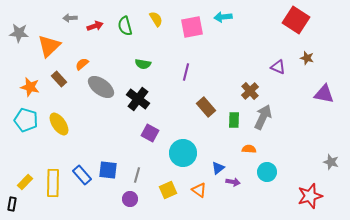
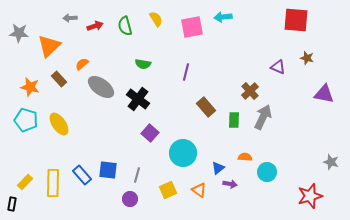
red square at (296, 20): rotated 28 degrees counterclockwise
purple square at (150, 133): rotated 12 degrees clockwise
orange semicircle at (249, 149): moved 4 px left, 8 px down
purple arrow at (233, 182): moved 3 px left, 2 px down
